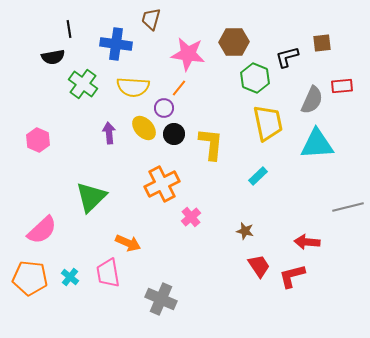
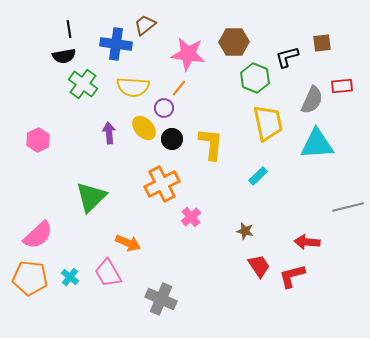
brown trapezoid: moved 6 px left, 6 px down; rotated 35 degrees clockwise
black semicircle: moved 11 px right, 1 px up
black circle: moved 2 px left, 5 px down
pink hexagon: rotated 10 degrees clockwise
pink semicircle: moved 4 px left, 5 px down
pink trapezoid: rotated 20 degrees counterclockwise
